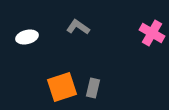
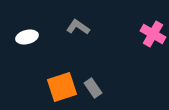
pink cross: moved 1 px right, 1 px down
gray rectangle: rotated 48 degrees counterclockwise
